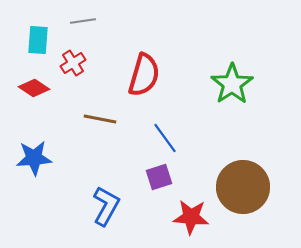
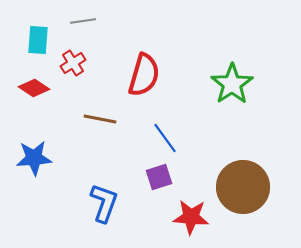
blue L-shape: moved 2 px left, 3 px up; rotated 9 degrees counterclockwise
